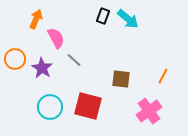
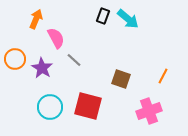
brown square: rotated 12 degrees clockwise
pink cross: rotated 15 degrees clockwise
